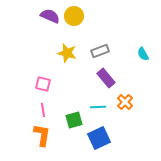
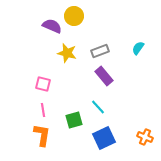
purple semicircle: moved 2 px right, 10 px down
cyan semicircle: moved 5 px left, 6 px up; rotated 64 degrees clockwise
purple rectangle: moved 2 px left, 2 px up
orange cross: moved 20 px right, 35 px down; rotated 21 degrees counterclockwise
cyan line: rotated 49 degrees clockwise
blue square: moved 5 px right
